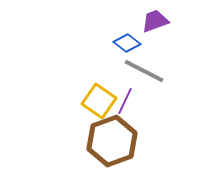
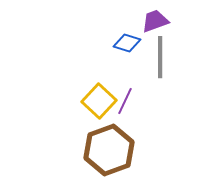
blue diamond: rotated 20 degrees counterclockwise
gray line: moved 16 px right, 14 px up; rotated 63 degrees clockwise
yellow square: rotated 8 degrees clockwise
brown hexagon: moved 3 px left, 9 px down
